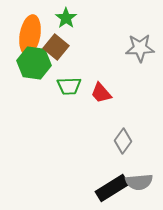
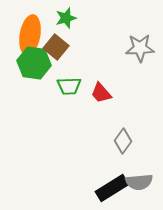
green star: rotated 20 degrees clockwise
